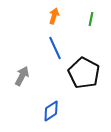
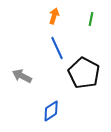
blue line: moved 2 px right
gray arrow: rotated 90 degrees counterclockwise
